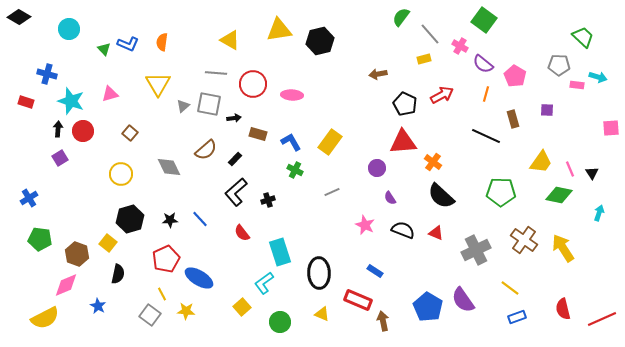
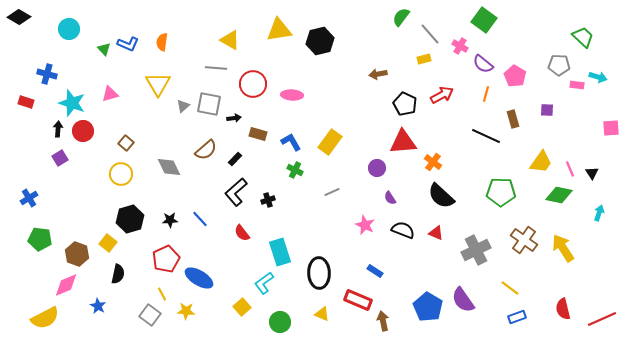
gray line at (216, 73): moved 5 px up
cyan star at (71, 101): moved 1 px right, 2 px down
brown square at (130, 133): moved 4 px left, 10 px down
